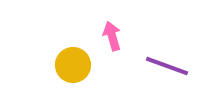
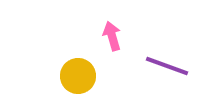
yellow circle: moved 5 px right, 11 px down
